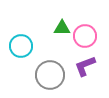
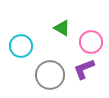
green triangle: rotated 30 degrees clockwise
pink circle: moved 6 px right, 6 px down
purple L-shape: moved 1 px left, 3 px down
